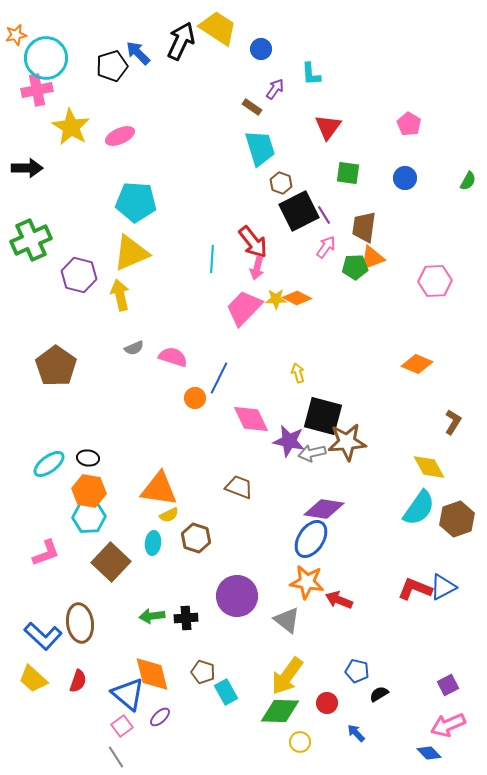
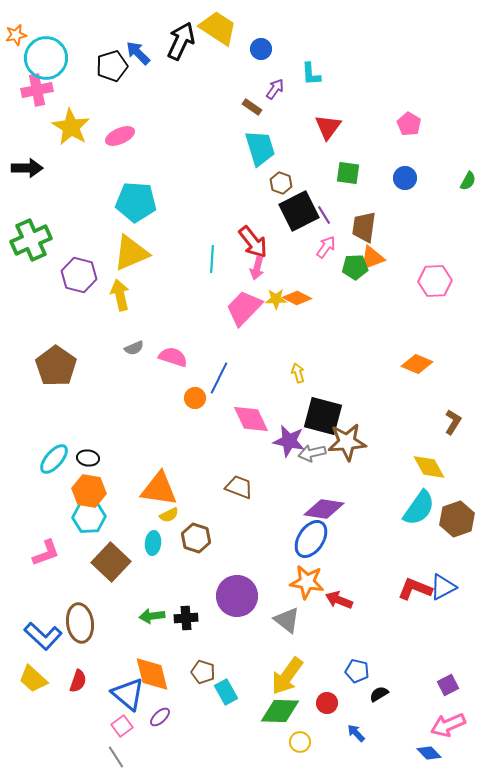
cyan ellipse at (49, 464): moved 5 px right, 5 px up; rotated 12 degrees counterclockwise
